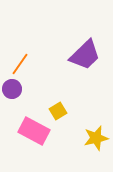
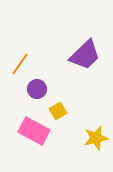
purple circle: moved 25 px right
